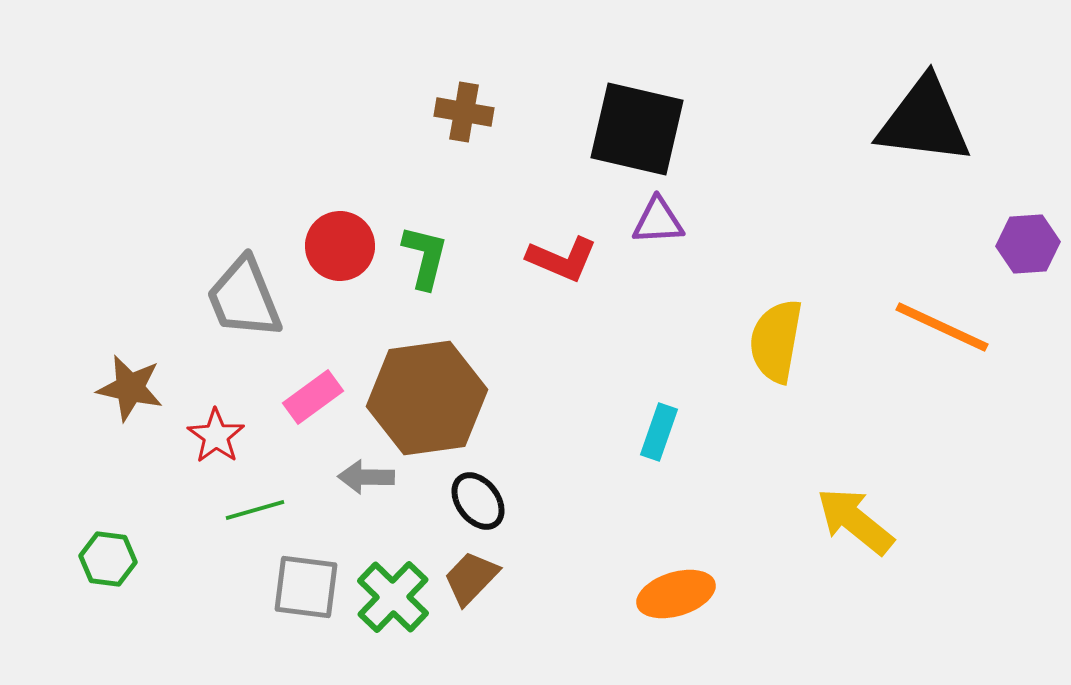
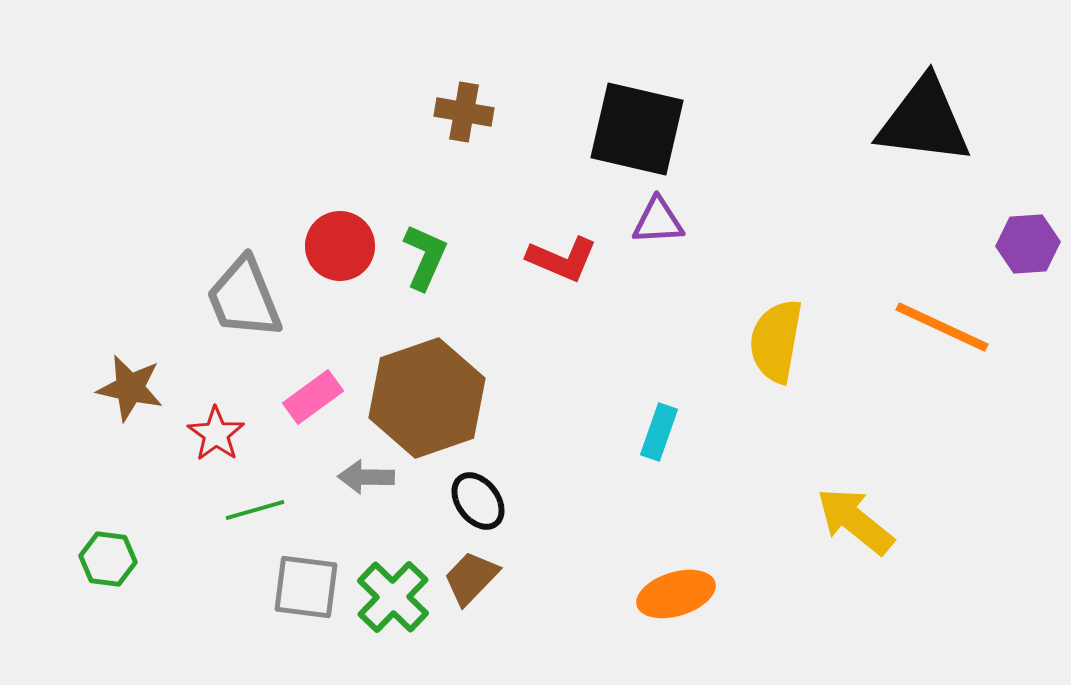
green L-shape: rotated 10 degrees clockwise
brown hexagon: rotated 11 degrees counterclockwise
red star: moved 2 px up
